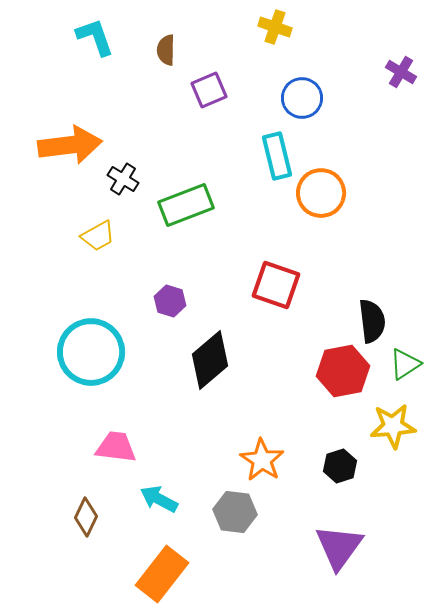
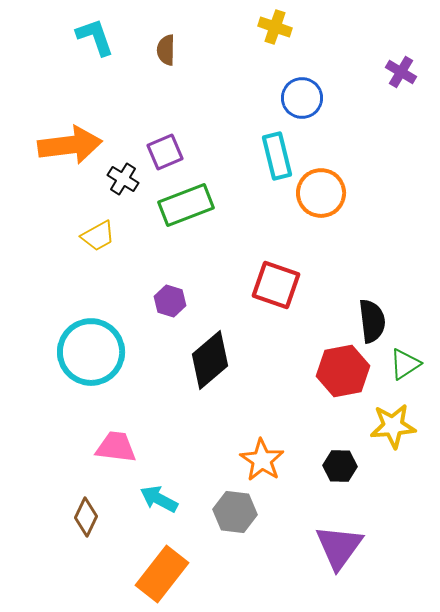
purple square: moved 44 px left, 62 px down
black hexagon: rotated 20 degrees clockwise
